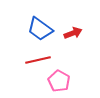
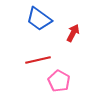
blue trapezoid: moved 1 px left, 10 px up
red arrow: rotated 42 degrees counterclockwise
